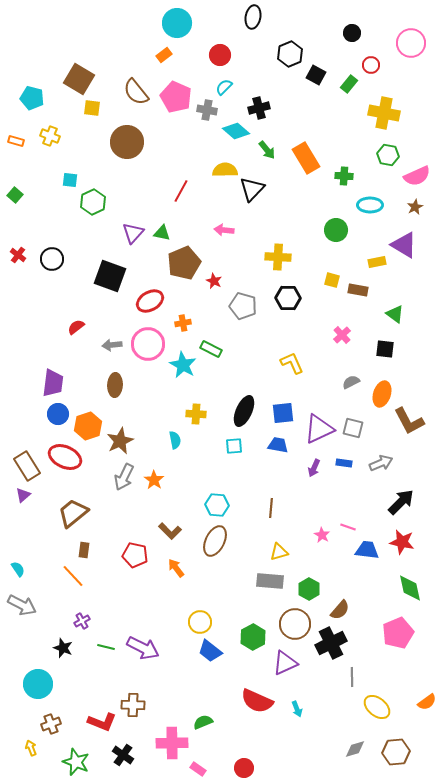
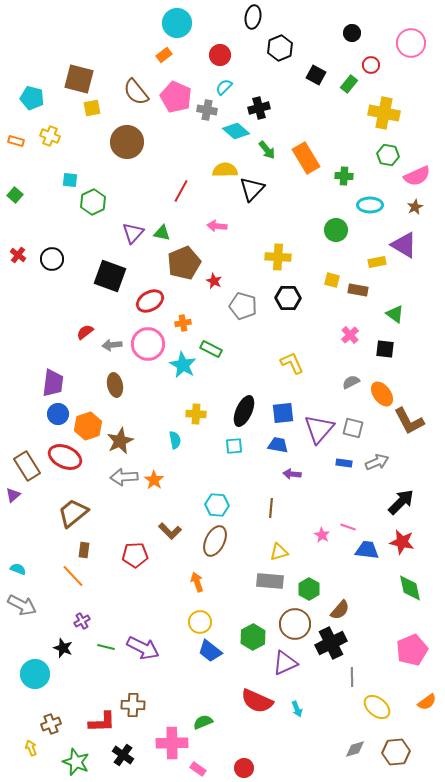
black hexagon at (290, 54): moved 10 px left, 6 px up
brown square at (79, 79): rotated 16 degrees counterclockwise
yellow square at (92, 108): rotated 18 degrees counterclockwise
pink arrow at (224, 230): moved 7 px left, 4 px up
red semicircle at (76, 327): moved 9 px right, 5 px down
pink cross at (342, 335): moved 8 px right
brown ellipse at (115, 385): rotated 15 degrees counterclockwise
orange ellipse at (382, 394): rotated 55 degrees counterclockwise
purple triangle at (319, 429): rotated 24 degrees counterclockwise
gray arrow at (381, 463): moved 4 px left, 1 px up
purple arrow at (314, 468): moved 22 px left, 6 px down; rotated 72 degrees clockwise
gray arrow at (124, 477): rotated 60 degrees clockwise
purple triangle at (23, 495): moved 10 px left
red pentagon at (135, 555): rotated 15 degrees counterclockwise
orange arrow at (176, 568): moved 21 px right, 14 px down; rotated 18 degrees clockwise
cyan semicircle at (18, 569): rotated 35 degrees counterclockwise
pink pentagon at (398, 633): moved 14 px right, 17 px down
cyan circle at (38, 684): moved 3 px left, 10 px up
red L-shape at (102, 722): rotated 24 degrees counterclockwise
